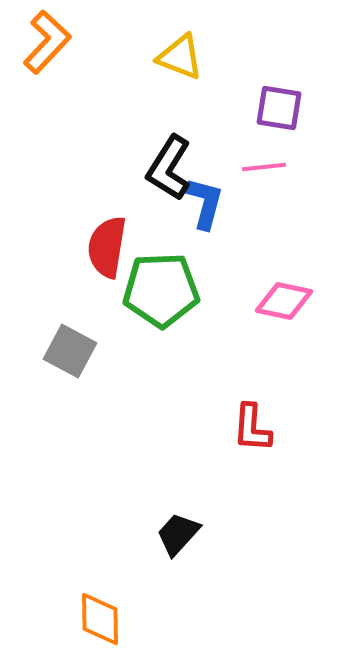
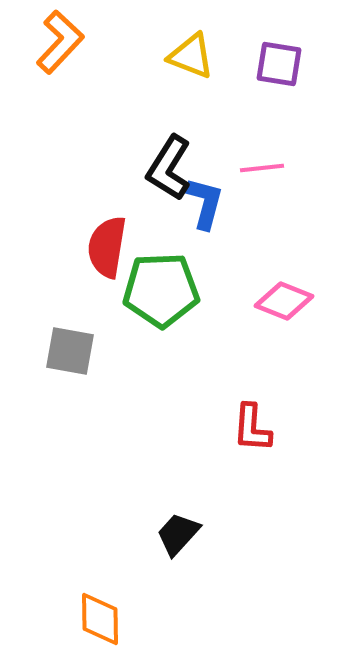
orange L-shape: moved 13 px right
yellow triangle: moved 11 px right, 1 px up
purple square: moved 44 px up
pink line: moved 2 px left, 1 px down
pink diamond: rotated 10 degrees clockwise
gray square: rotated 18 degrees counterclockwise
